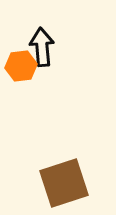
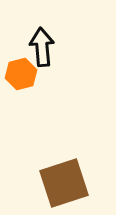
orange hexagon: moved 8 px down; rotated 8 degrees counterclockwise
